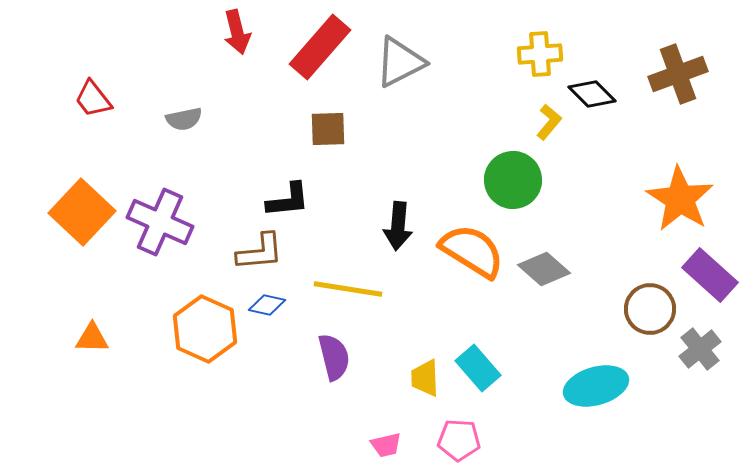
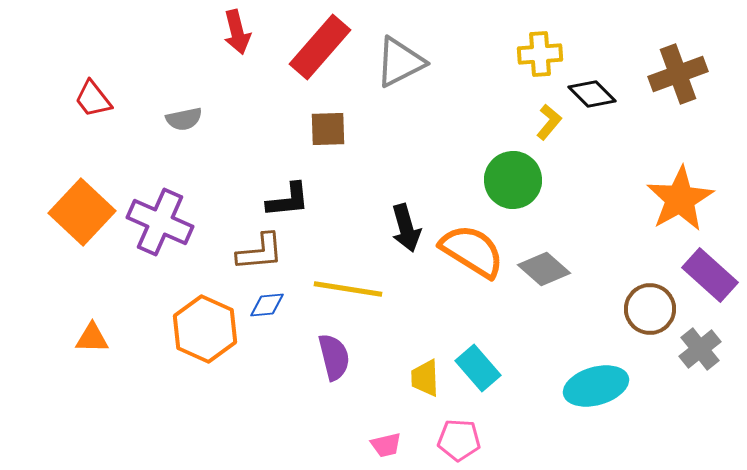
orange star: rotated 10 degrees clockwise
black arrow: moved 8 px right, 2 px down; rotated 21 degrees counterclockwise
blue diamond: rotated 18 degrees counterclockwise
